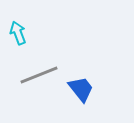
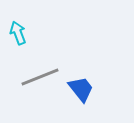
gray line: moved 1 px right, 2 px down
